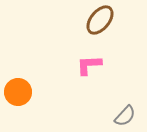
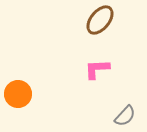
pink L-shape: moved 8 px right, 4 px down
orange circle: moved 2 px down
